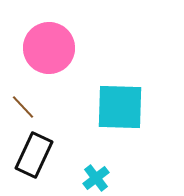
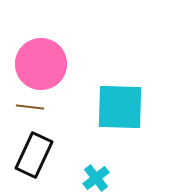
pink circle: moved 8 px left, 16 px down
brown line: moved 7 px right; rotated 40 degrees counterclockwise
